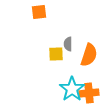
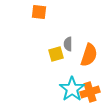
orange square: rotated 14 degrees clockwise
yellow square: rotated 14 degrees counterclockwise
orange cross: moved 1 px right, 1 px up; rotated 12 degrees counterclockwise
